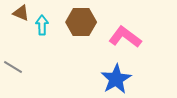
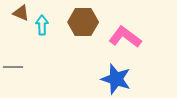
brown hexagon: moved 2 px right
gray line: rotated 30 degrees counterclockwise
blue star: rotated 24 degrees counterclockwise
